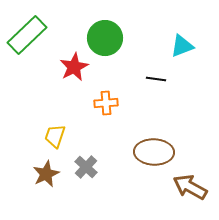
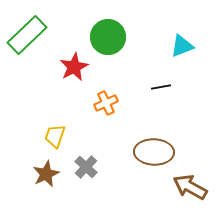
green circle: moved 3 px right, 1 px up
black line: moved 5 px right, 8 px down; rotated 18 degrees counterclockwise
orange cross: rotated 20 degrees counterclockwise
